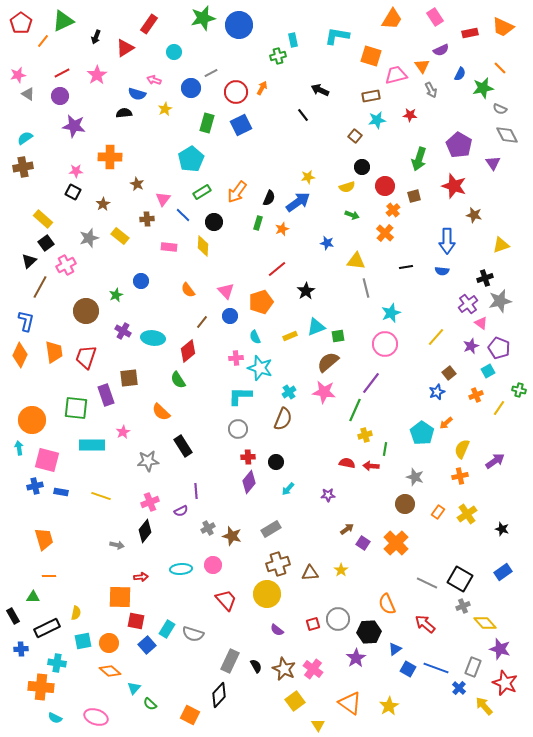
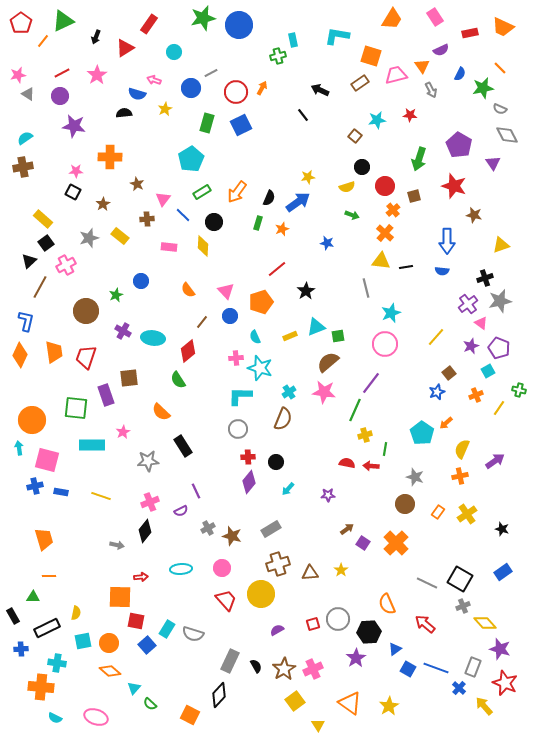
brown rectangle at (371, 96): moved 11 px left, 13 px up; rotated 24 degrees counterclockwise
yellow triangle at (356, 261): moved 25 px right
purple line at (196, 491): rotated 21 degrees counterclockwise
pink circle at (213, 565): moved 9 px right, 3 px down
yellow circle at (267, 594): moved 6 px left
purple semicircle at (277, 630): rotated 112 degrees clockwise
brown star at (284, 669): rotated 15 degrees clockwise
pink cross at (313, 669): rotated 30 degrees clockwise
